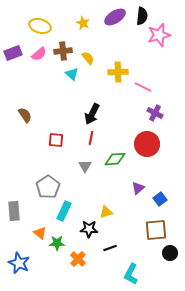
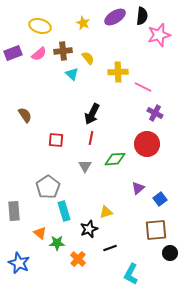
cyan rectangle: rotated 42 degrees counterclockwise
black star: rotated 24 degrees counterclockwise
